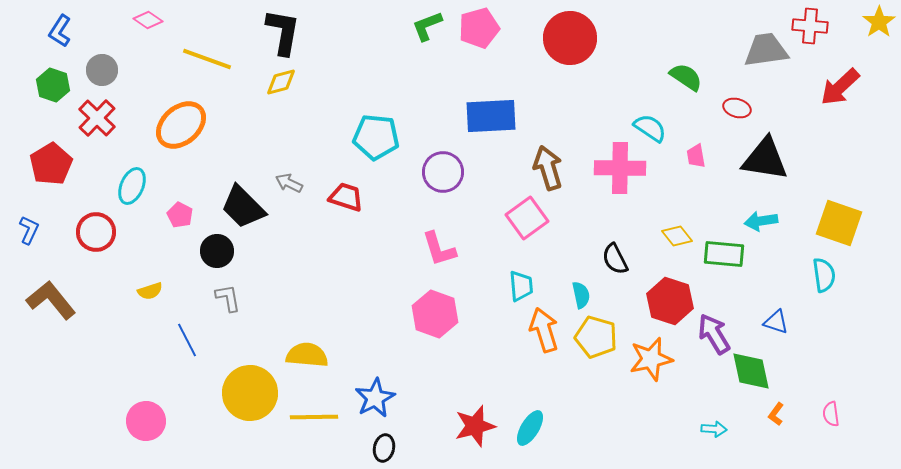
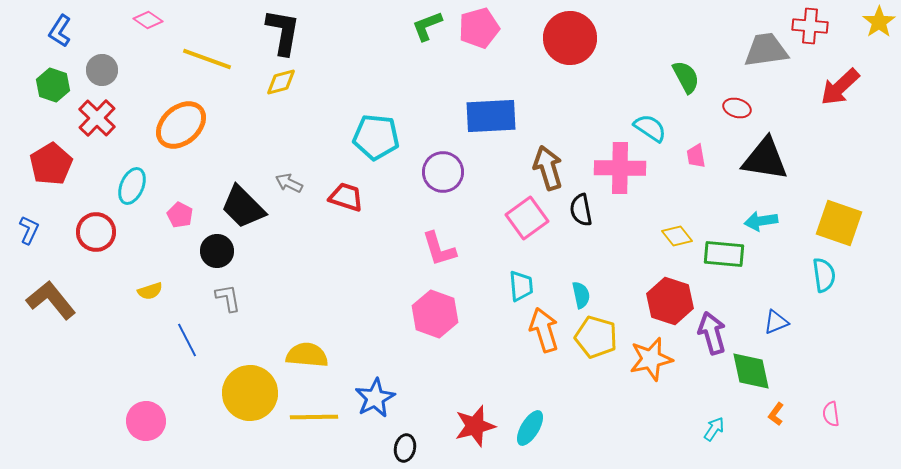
green semicircle at (686, 77): rotated 28 degrees clockwise
black semicircle at (615, 259): moved 34 px left, 49 px up; rotated 16 degrees clockwise
blue triangle at (776, 322): rotated 40 degrees counterclockwise
purple arrow at (714, 334): moved 2 px left, 1 px up; rotated 15 degrees clockwise
cyan arrow at (714, 429): rotated 60 degrees counterclockwise
black ellipse at (384, 448): moved 21 px right
